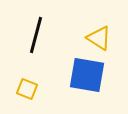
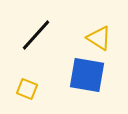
black line: rotated 27 degrees clockwise
